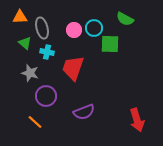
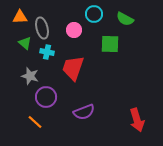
cyan circle: moved 14 px up
gray star: moved 3 px down
purple circle: moved 1 px down
